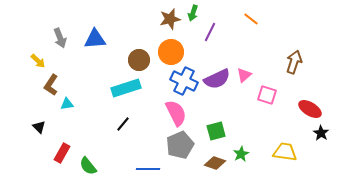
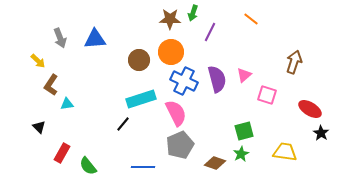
brown star: rotated 15 degrees clockwise
purple semicircle: rotated 80 degrees counterclockwise
cyan rectangle: moved 15 px right, 11 px down
green square: moved 28 px right
blue line: moved 5 px left, 2 px up
